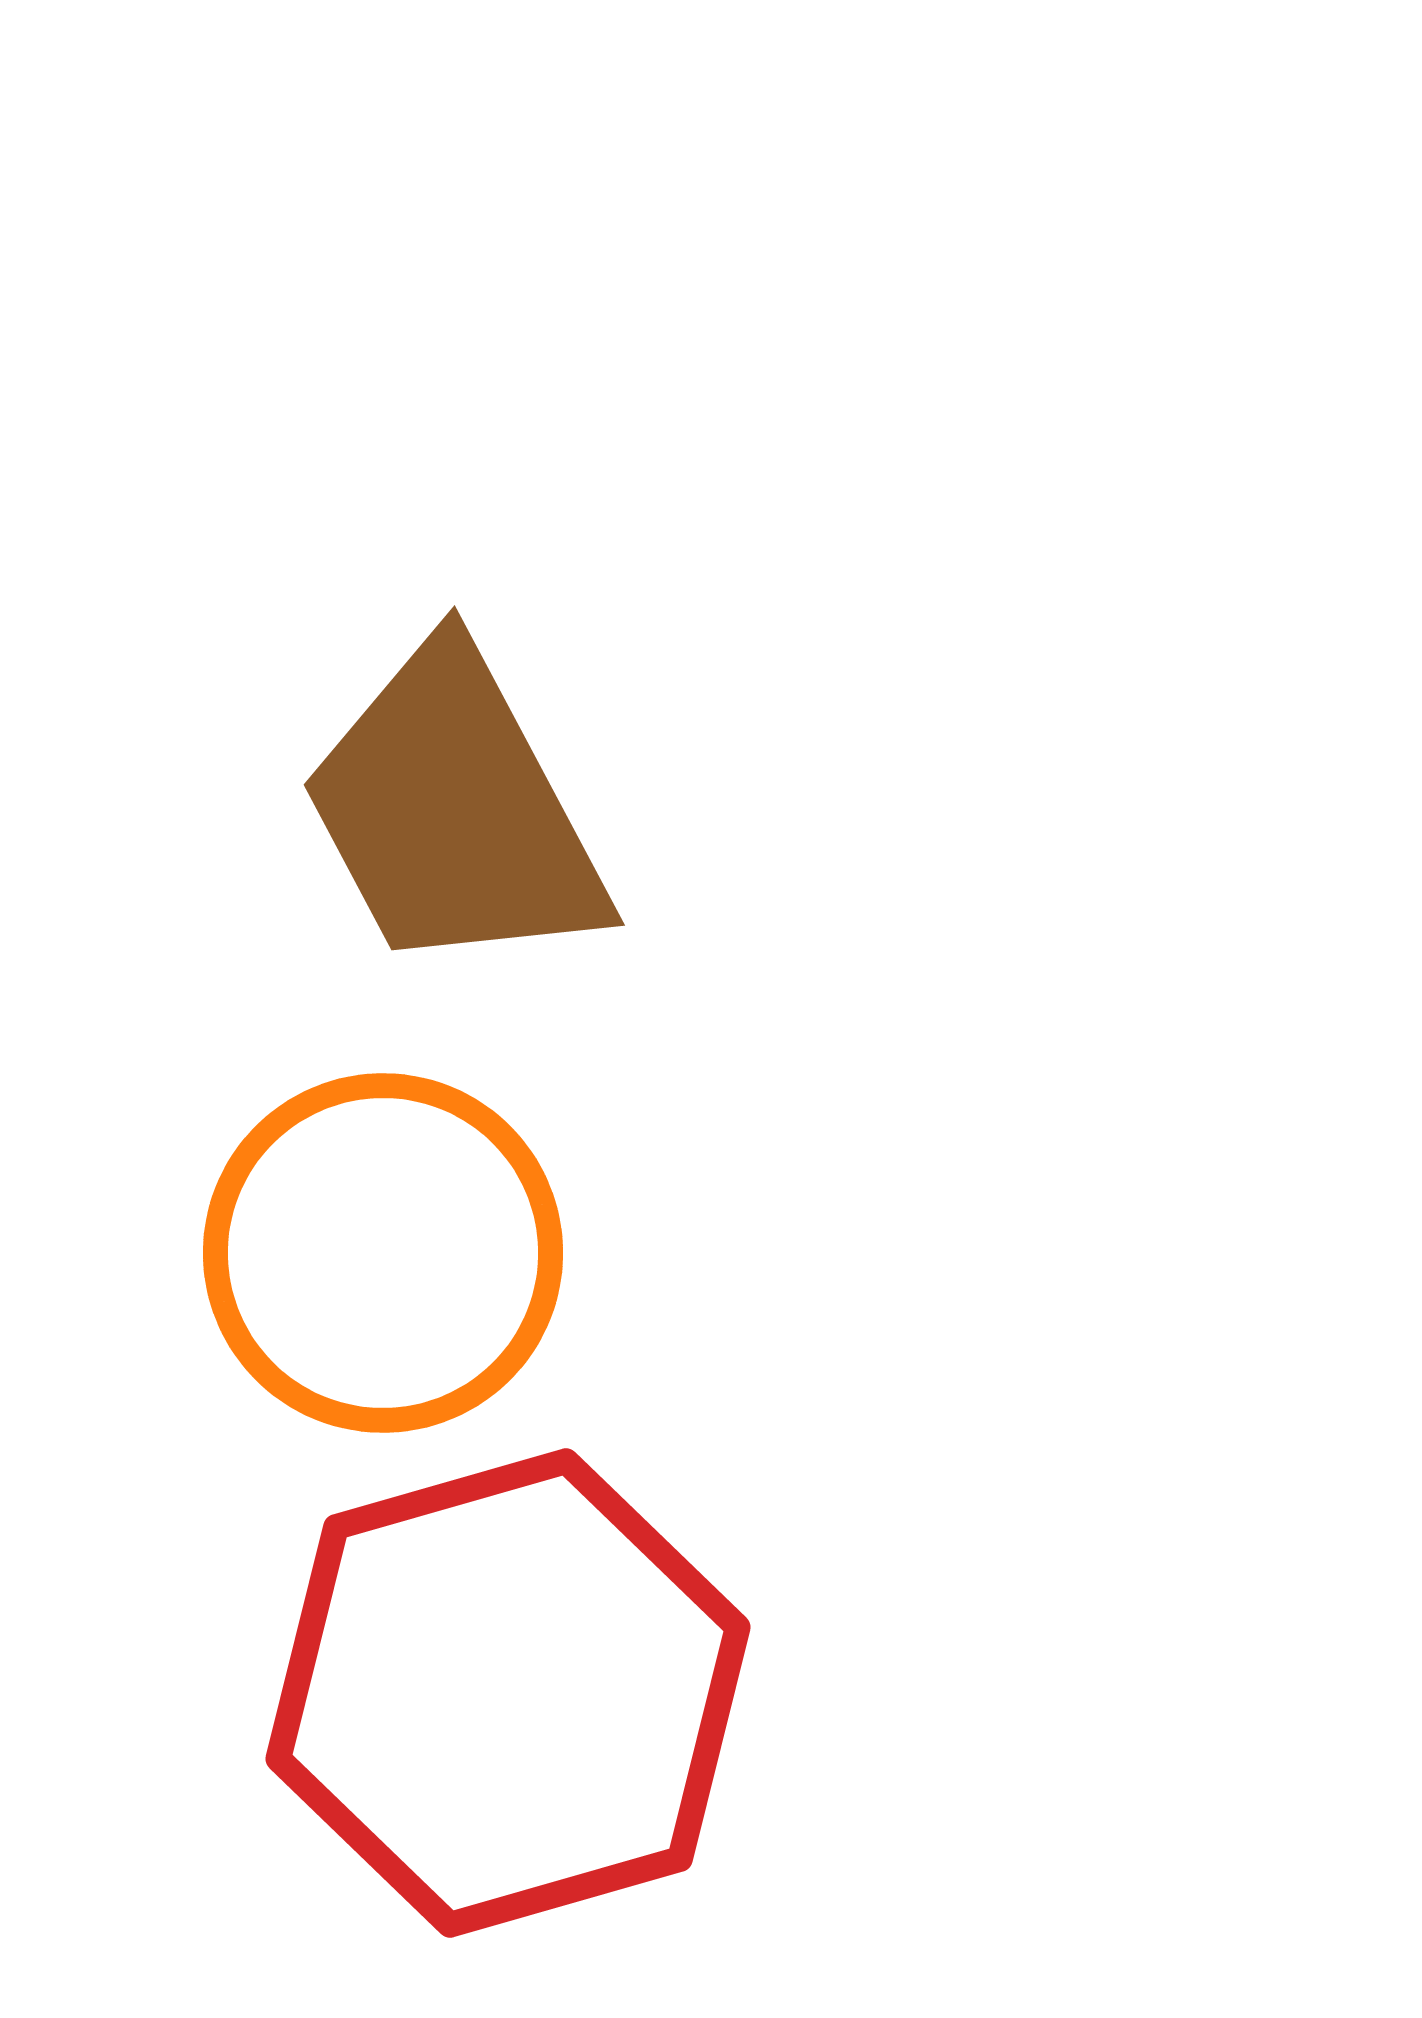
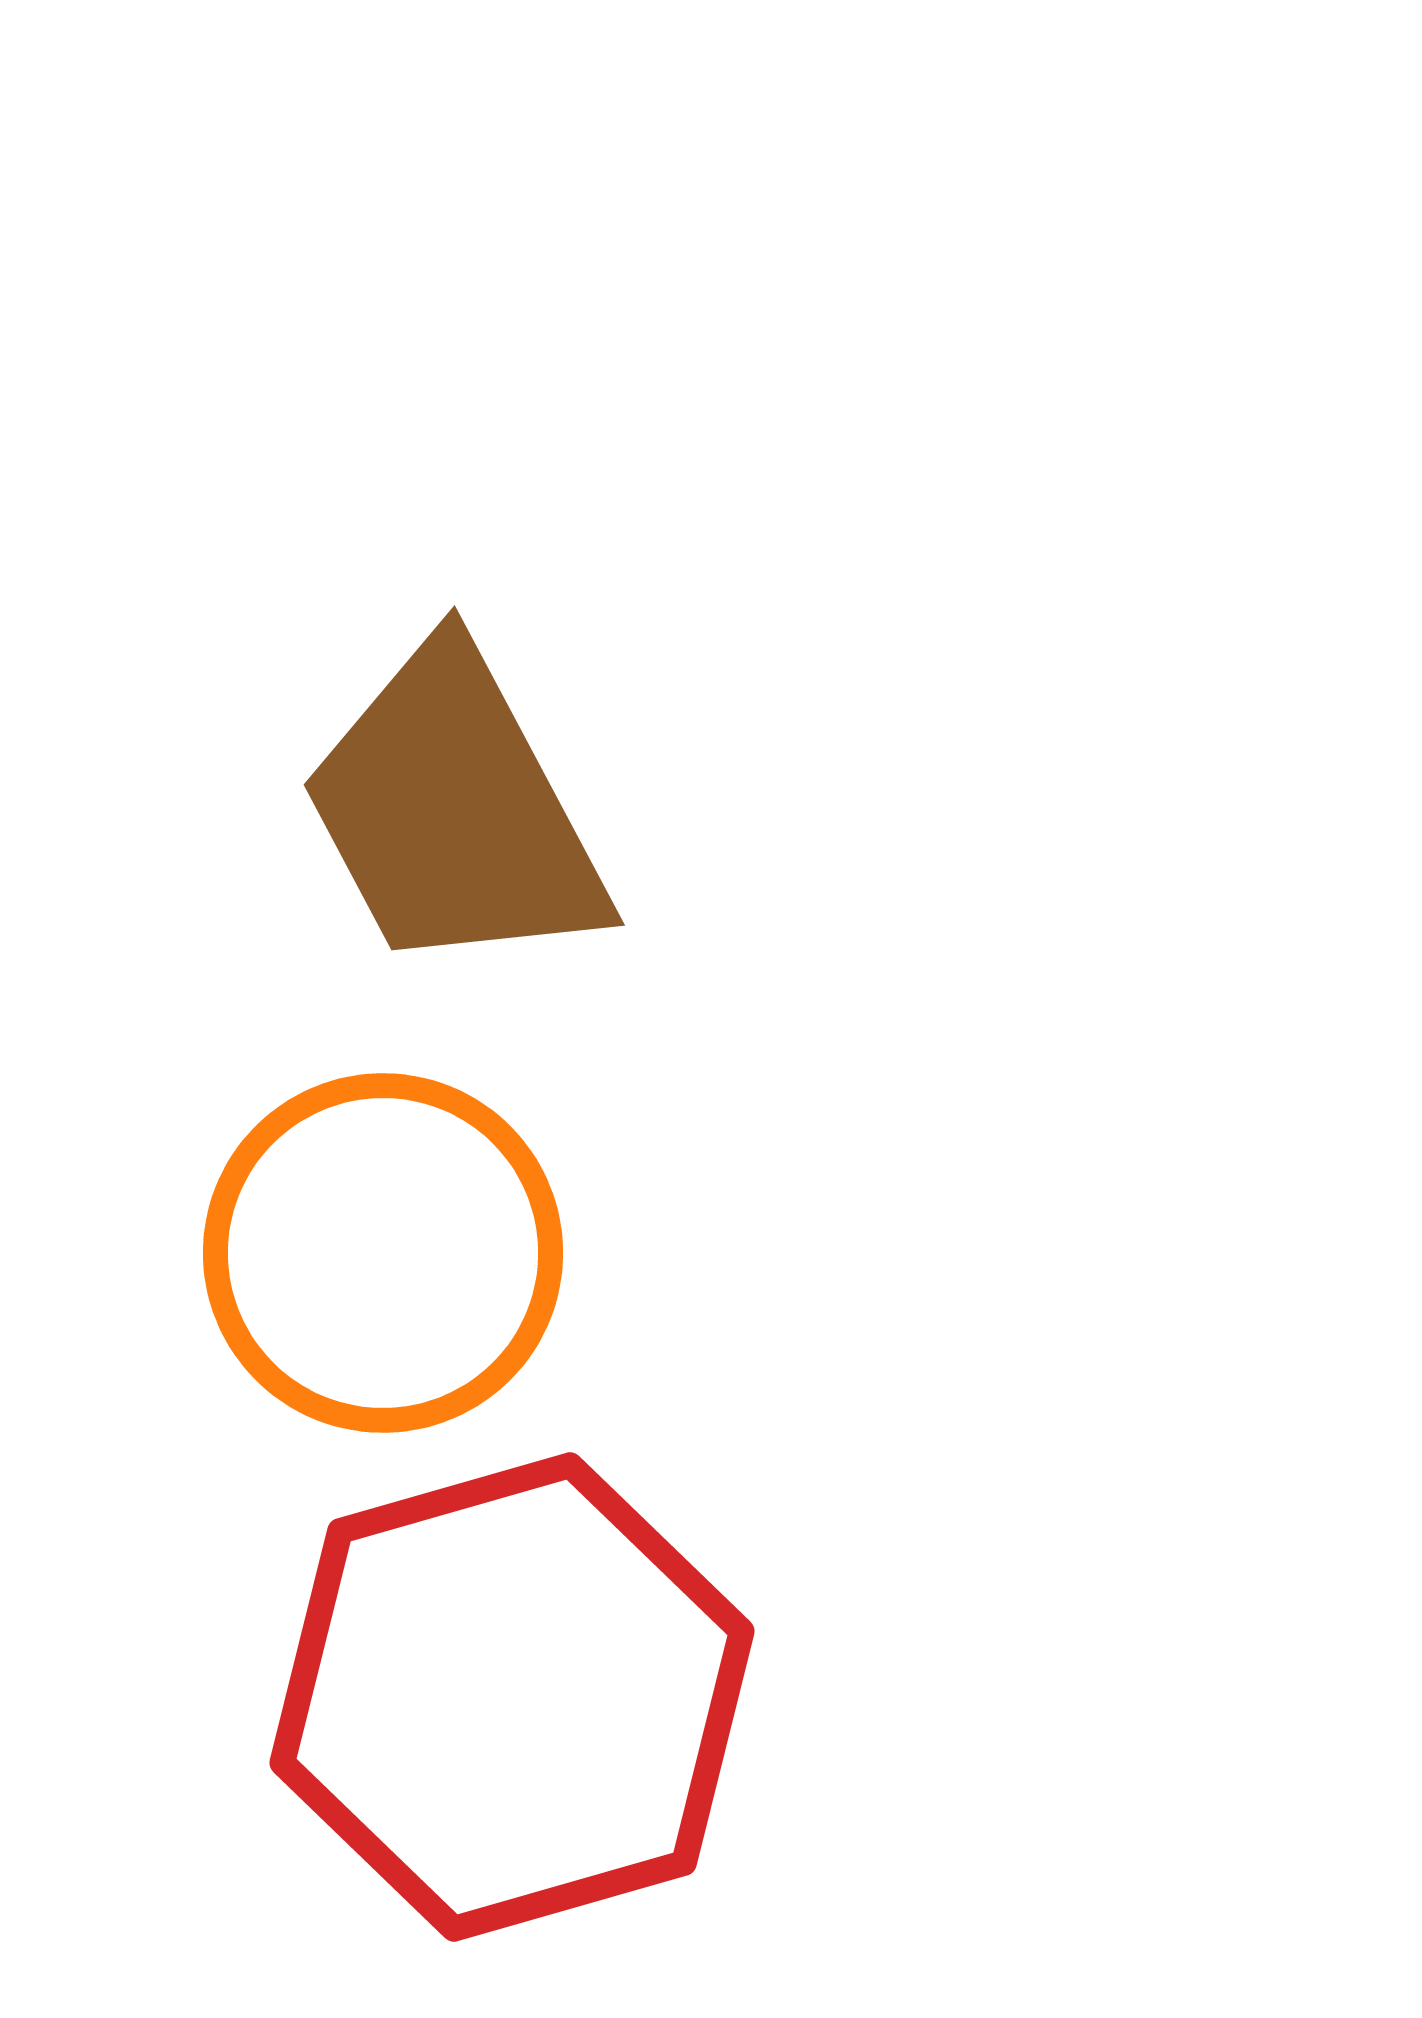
red hexagon: moved 4 px right, 4 px down
